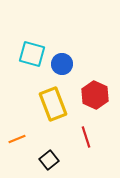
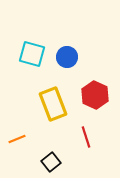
blue circle: moved 5 px right, 7 px up
black square: moved 2 px right, 2 px down
